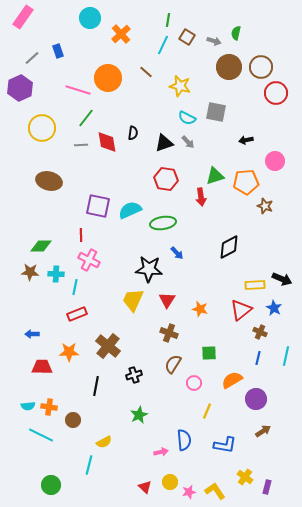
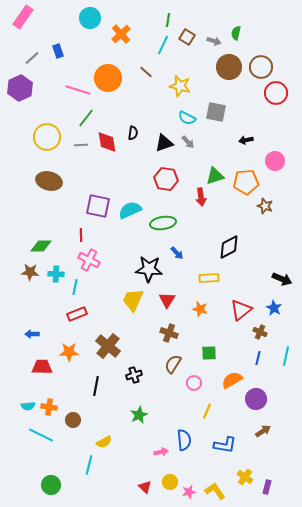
yellow circle at (42, 128): moved 5 px right, 9 px down
yellow rectangle at (255, 285): moved 46 px left, 7 px up
